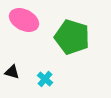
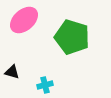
pink ellipse: rotated 68 degrees counterclockwise
cyan cross: moved 6 px down; rotated 35 degrees clockwise
